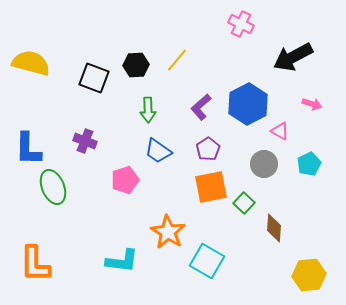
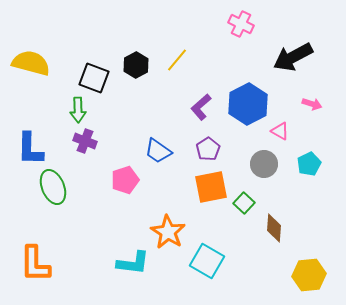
black hexagon: rotated 25 degrees counterclockwise
green arrow: moved 70 px left
blue L-shape: moved 2 px right
cyan L-shape: moved 11 px right, 2 px down
